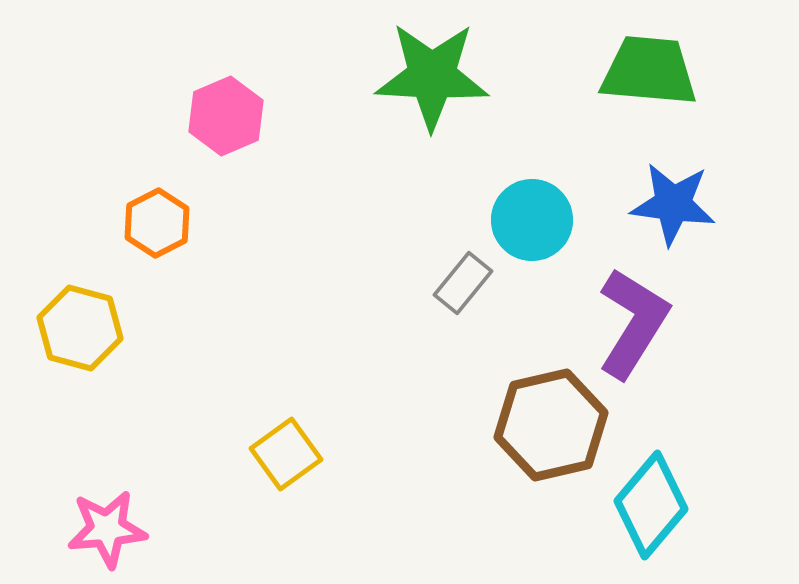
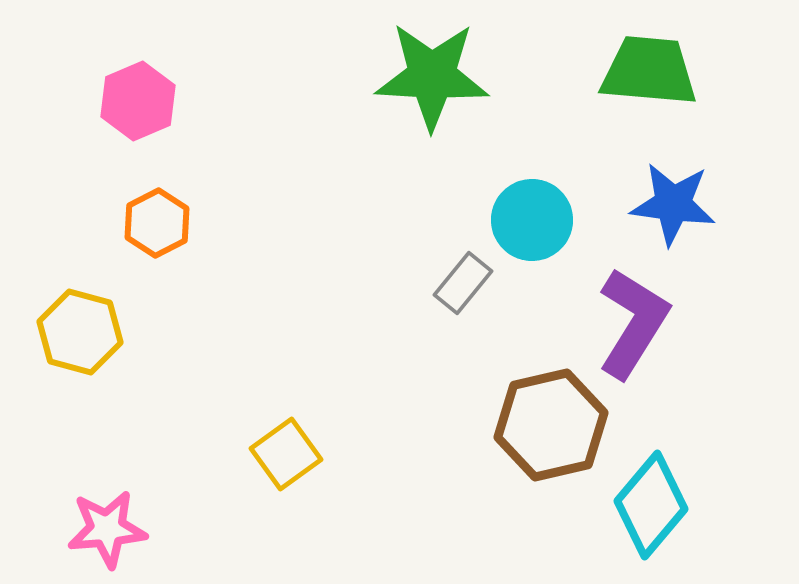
pink hexagon: moved 88 px left, 15 px up
yellow hexagon: moved 4 px down
